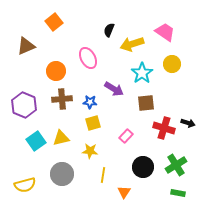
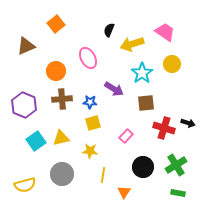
orange square: moved 2 px right, 2 px down
